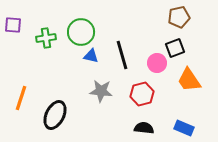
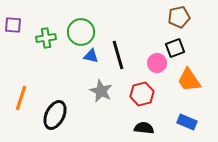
black line: moved 4 px left
gray star: rotated 20 degrees clockwise
blue rectangle: moved 3 px right, 6 px up
